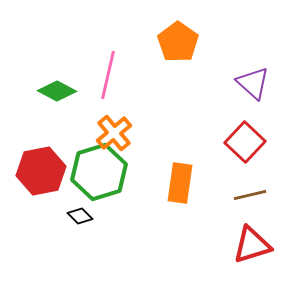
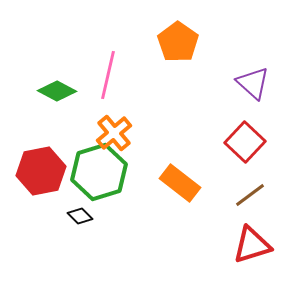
orange rectangle: rotated 60 degrees counterclockwise
brown line: rotated 24 degrees counterclockwise
